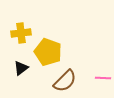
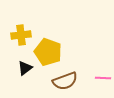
yellow cross: moved 2 px down
black triangle: moved 4 px right
brown semicircle: rotated 25 degrees clockwise
